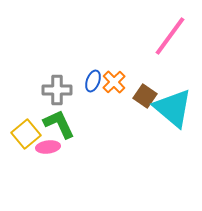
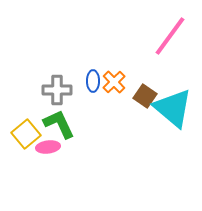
blue ellipse: rotated 20 degrees counterclockwise
